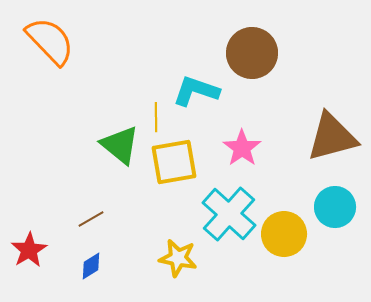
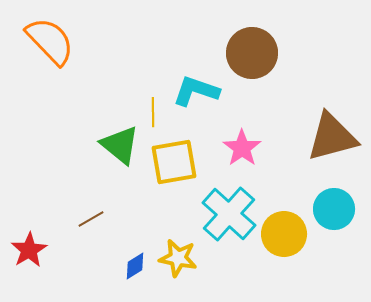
yellow line: moved 3 px left, 5 px up
cyan circle: moved 1 px left, 2 px down
blue diamond: moved 44 px right
